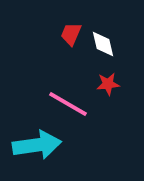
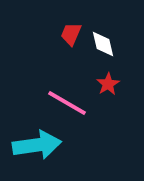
red star: rotated 25 degrees counterclockwise
pink line: moved 1 px left, 1 px up
